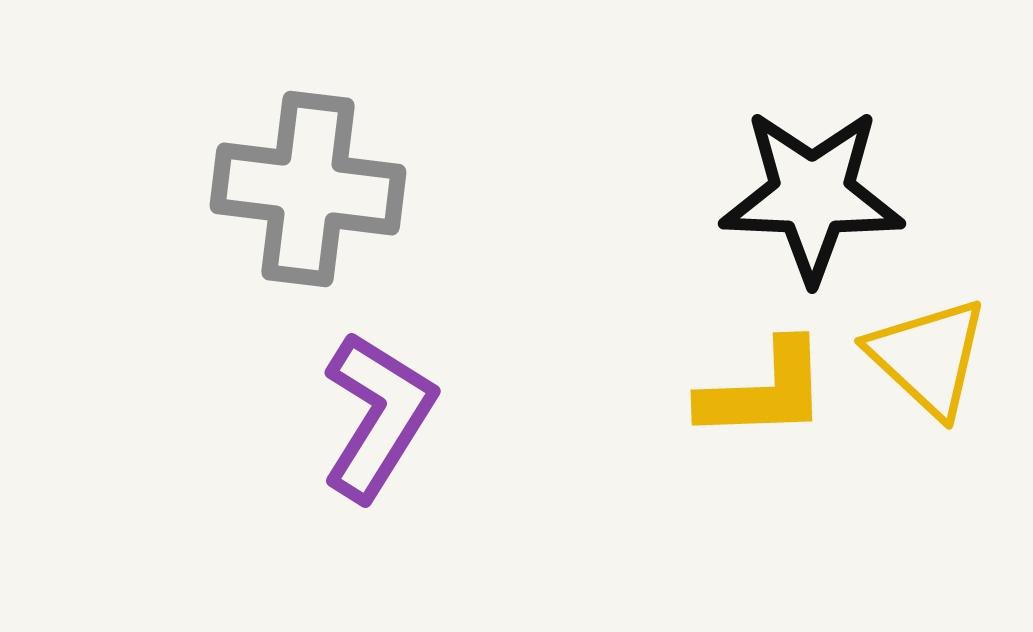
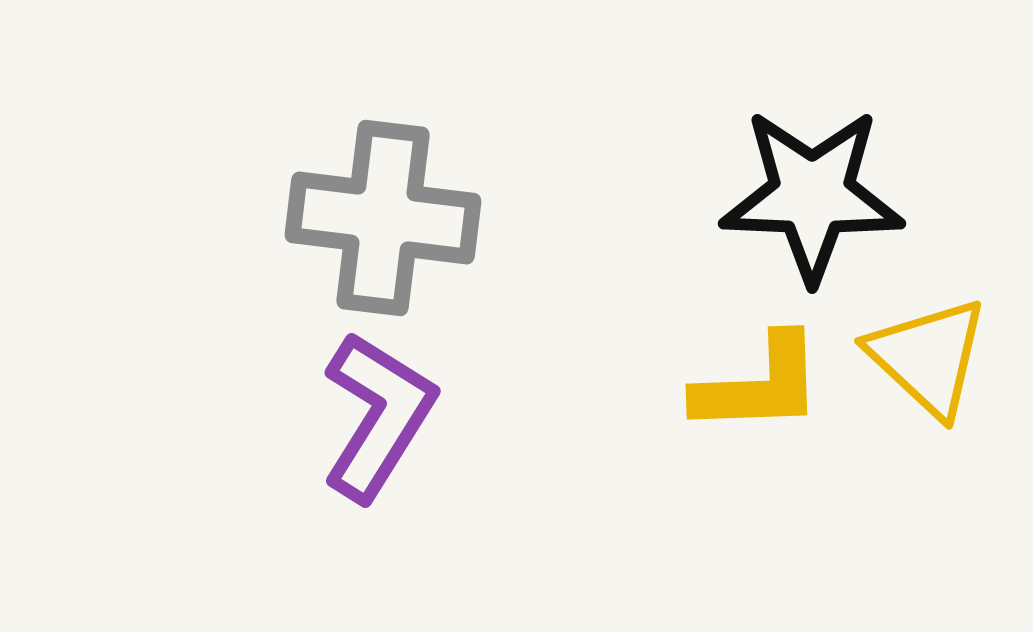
gray cross: moved 75 px right, 29 px down
yellow L-shape: moved 5 px left, 6 px up
